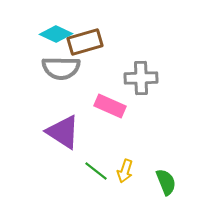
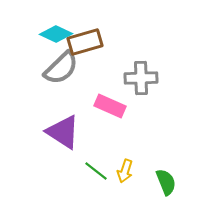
gray semicircle: rotated 45 degrees counterclockwise
